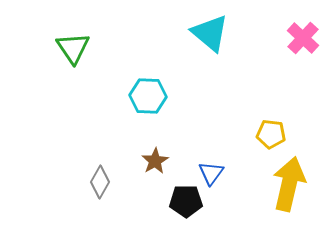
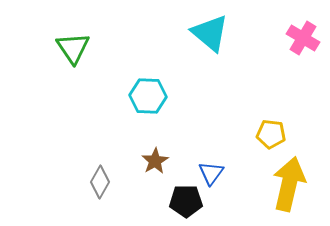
pink cross: rotated 12 degrees counterclockwise
